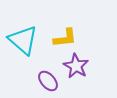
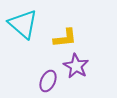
cyan triangle: moved 16 px up
purple ellipse: rotated 65 degrees clockwise
